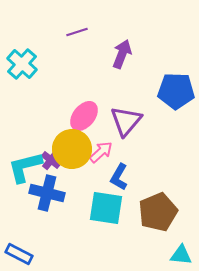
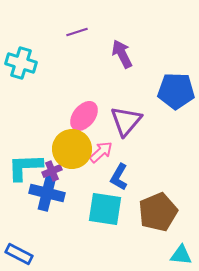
purple arrow: rotated 48 degrees counterclockwise
cyan cross: moved 1 px left, 1 px up; rotated 24 degrees counterclockwise
purple cross: moved 1 px right, 11 px down; rotated 30 degrees clockwise
cyan L-shape: rotated 12 degrees clockwise
cyan square: moved 1 px left, 1 px down
